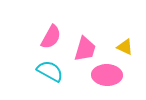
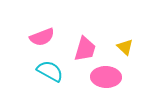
pink semicircle: moved 9 px left; rotated 40 degrees clockwise
yellow triangle: rotated 18 degrees clockwise
pink ellipse: moved 1 px left, 2 px down
